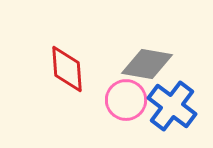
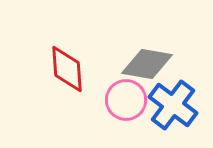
blue cross: moved 1 px right, 1 px up
